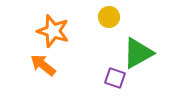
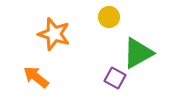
orange star: moved 1 px right, 3 px down
orange arrow: moved 7 px left, 12 px down
purple square: rotated 10 degrees clockwise
